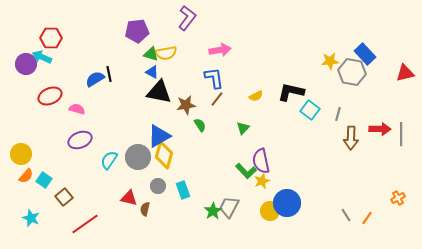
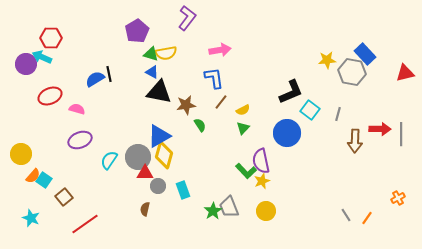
purple pentagon at (137, 31): rotated 25 degrees counterclockwise
yellow star at (330, 61): moved 3 px left, 1 px up
black L-shape at (291, 92): rotated 144 degrees clockwise
yellow semicircle at (256, 96): moved 13 px left, 14 px down
brown line at (217, 99): moved 4 px right, 3 px down
brown arrow at (351, 138): moved 4 px right, 3 px down
orange semicircle at (26, 176): moved 7 px right
red triangle at (129, 198): moved 16 px right, 25 px up; rotated 12 degrees counterclockwise
blue circle at (287, 203): moved 70 px up
gray trapezoid at (229, 207): rotated 50 degrees counterclockwise
yellow circle at (270, 211): moved 4 px left
